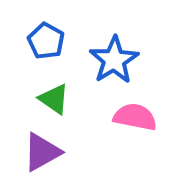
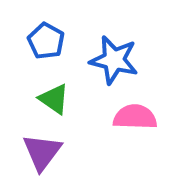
blue star: rotated 27 degrees counterclockwise
pink semicircle: rotated 9 degrees counterclockwise
purple triangle: rotated 24 degrees counterclockwise
